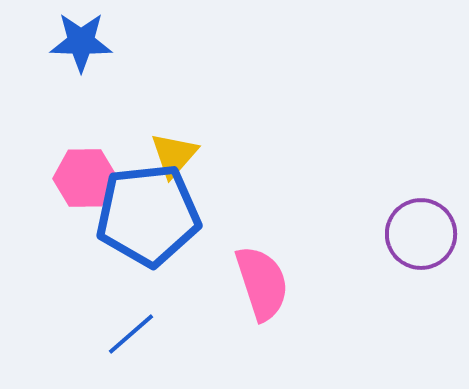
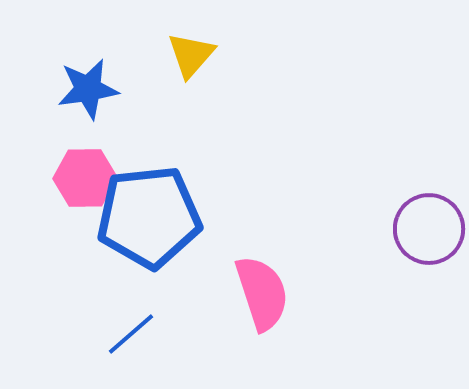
blue star: moved 7 px right, 47 px down; rotated 10 degrees counterclockwise
yellow triangle: moved 17 px right, 100 px up
blue pentagon: moved 1 px right, 2 px down
purple circle: moved 8 px right, 5 px up
pink semicircle: moved 10 px down
